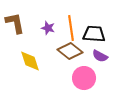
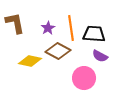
purple star: rotated 24 degrees clockwise
brown diamond: moved 12 px left; rotated 10 degrees counterclockwise
yellow diamond: rotated 60 degrees counterclockwise
